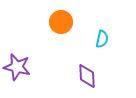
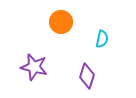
purple star: moved 17 px right
purple diamond: rotated 20 degrees clockwise
